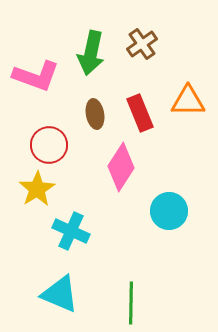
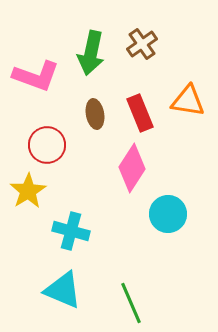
orange triangle: rotated 9 degrees clockwise
red circle: moved 2 px left
pink diamond: moved 11 px right, 1 px down
yellow star: moved 9 px left, 2 px down
cyan circle: moved 1 px left, 3 px down
cyan cross: rotated 9 degrees counterclockwise
cyan triangle: moved 3 px right, 4 px up
green line: rotated 24 degrees counterclockwise
